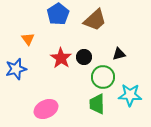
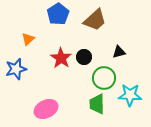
orange triangle: rotated 24 degrees clockwise
black triangle: moved 2 px up
green circle: moved 1 px right, 1 px down
